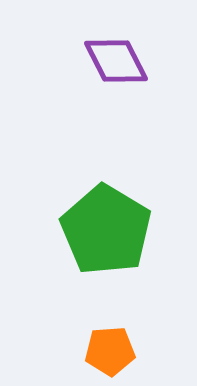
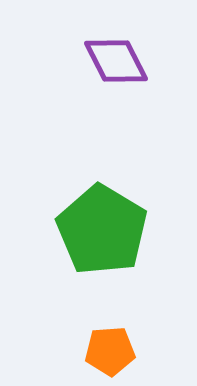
green pentagon: moved 4 px left
